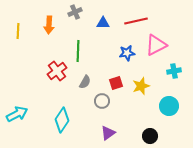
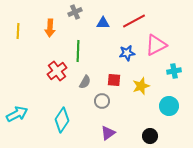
red line: moved 2 px left; rotated 15 degrees counterclockwise
orange arrow: moved 1 px right, 3 px down
red square: moved 2 px left, 3 px up; rotated 24 degrees clockwise
